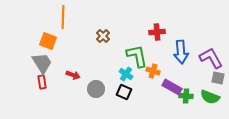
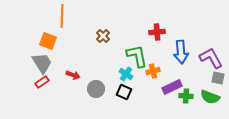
orange line: moved 1 px left, 1 px up
orange cross: rotated 32 degrees counterclockwise
red rectangle: rotated 64 degrees clockwise
purple rectangle: rotated 54 degrees counterclockwise
